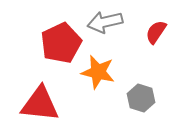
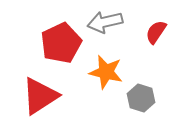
orange star: moved 8 px right
red triangle: moved 8 px up; rotated 39 degrees counterclockwise
